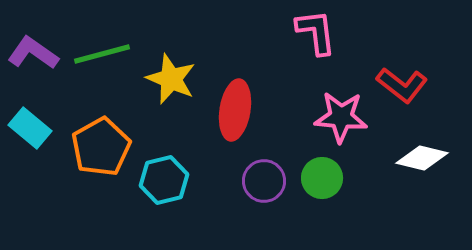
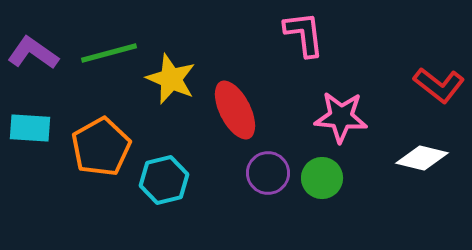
pink L-shape: moved 12 px left, 2 px down
green line: moved 7 px right, 1 px up
red L-shape: moved 37 px right
red ellipse: rotated 36 degrees counterclockwise
cyan rectangle: rotated 36 degrees counterclockwise
purple circle: moved 4 px right, 8 px up
